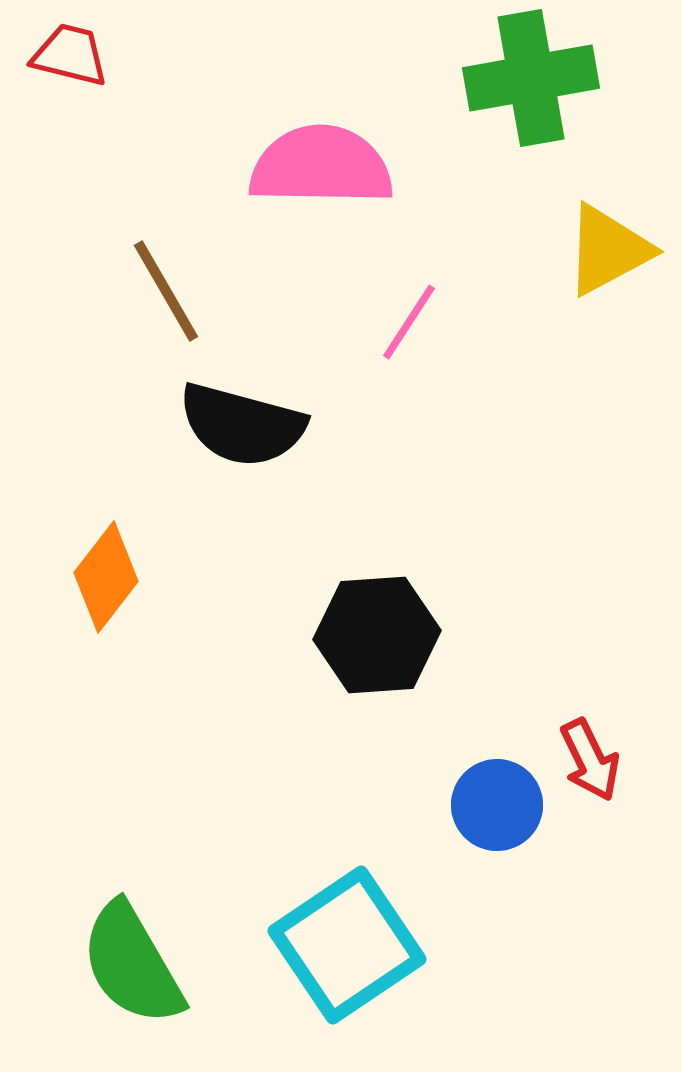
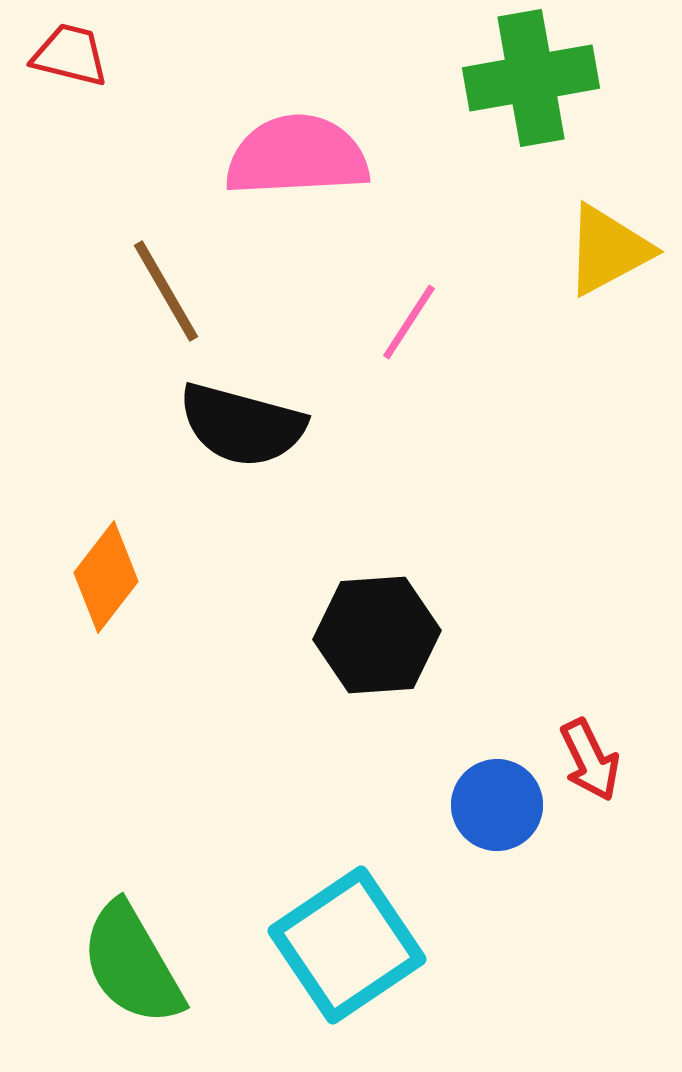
pink semicircle: moved 24 px left, 10 px up; rotated 4 degrees counterclockwise
